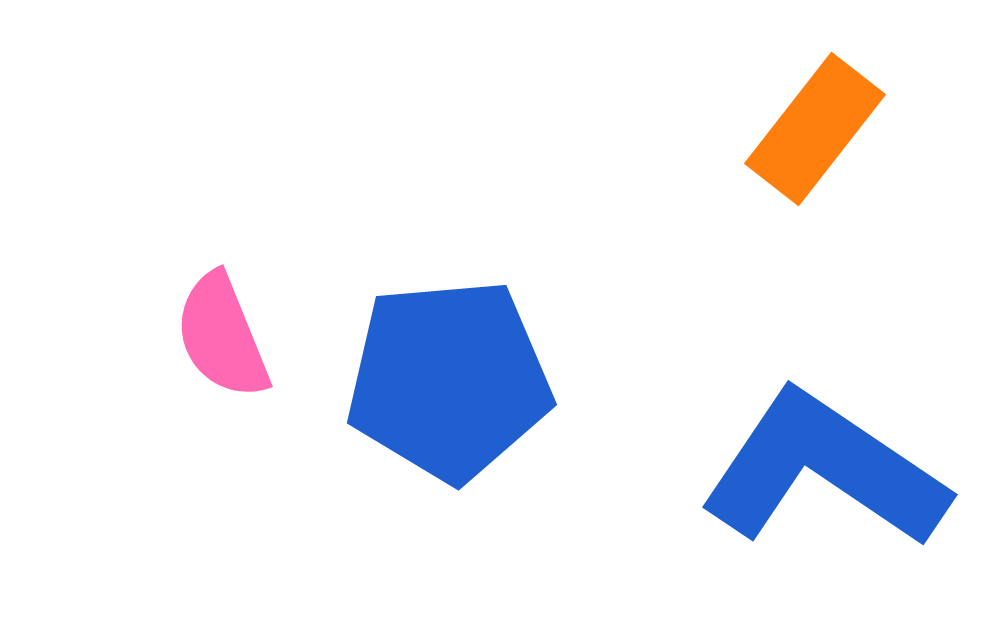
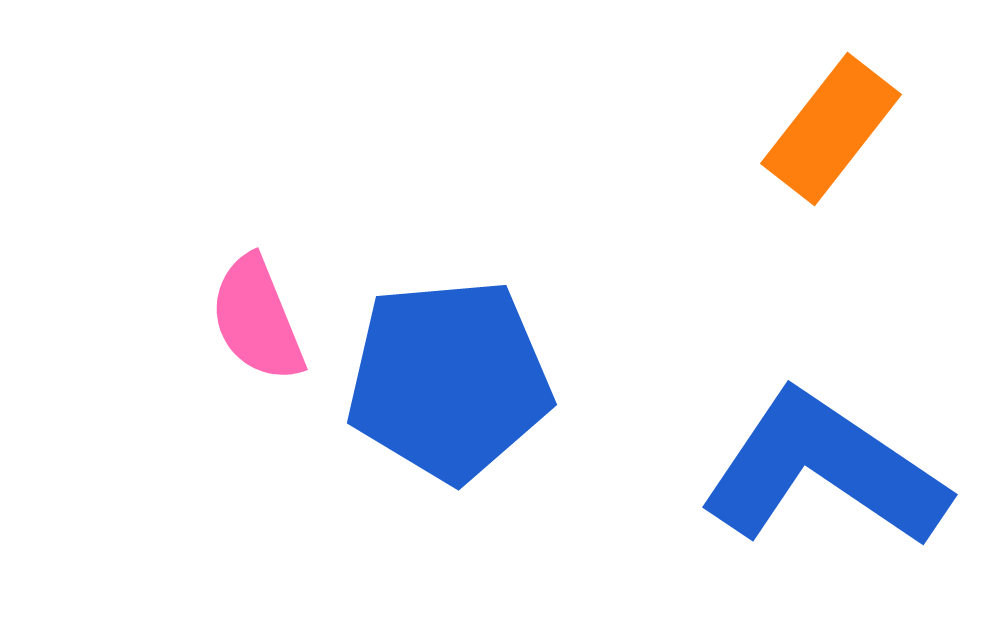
orange rectangle: moved 16 px right
pink semicircle: moved 35 px right, 17 px up
